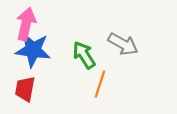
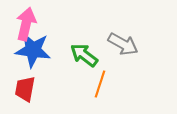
green arrow: rotated 20 degrees counterclockwise
